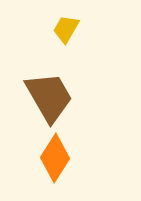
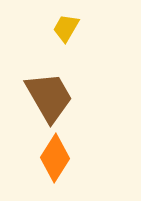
yellow trapezoid: moved 1 px up
